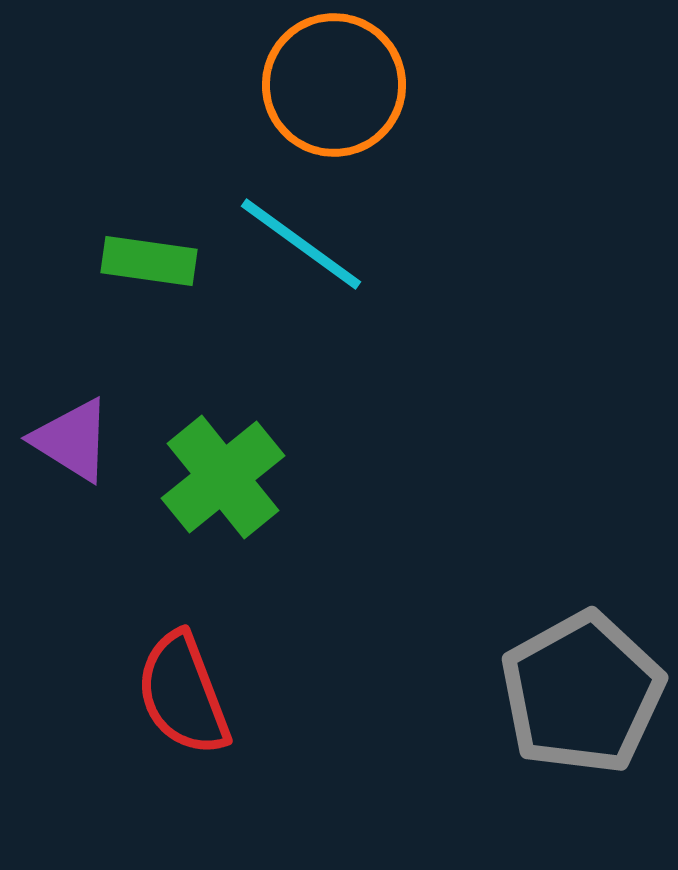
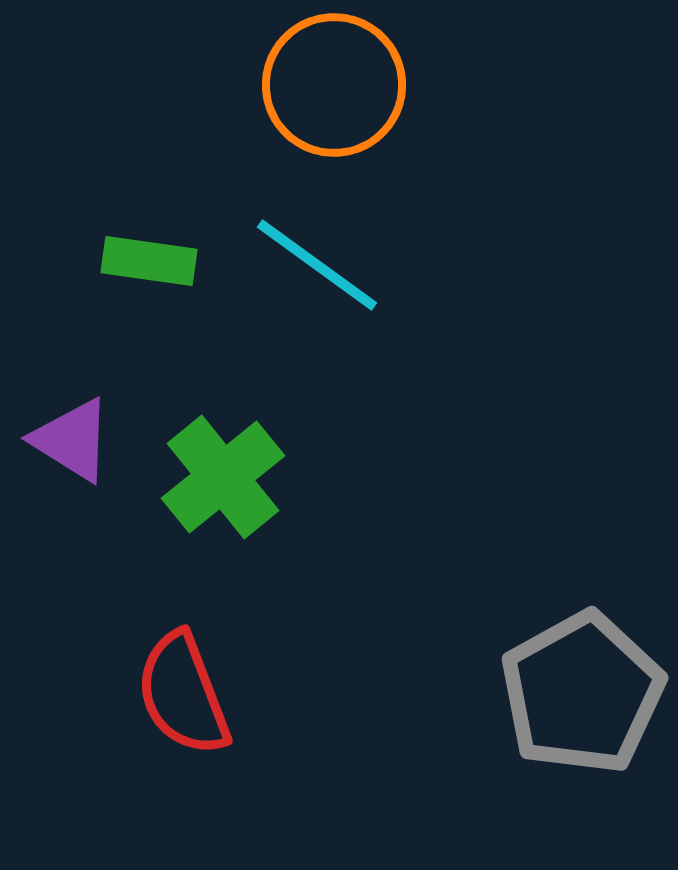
cyan line: moved 16 px right, 21 px down
